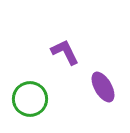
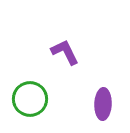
purple ellipse: moved 17 px down; rotated 32 degrees clockwise
